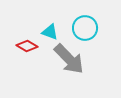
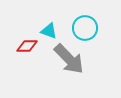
cyan triangle: moved 1 px left, 1 px up
red diamond: rotated 30 degrees counterclockwise
